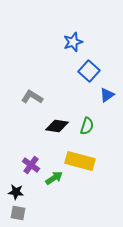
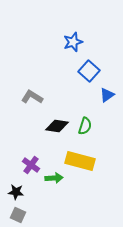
green semicircle: moved 2 px left
green arrow: rotated 30 degrees clockwise
gray square: moved 2 px down; rotated 14 degrees clockwise
